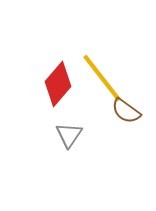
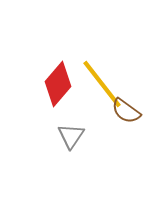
yellow line: moved 6 px down
gray triangle: moved 2 px right, 1 px down
